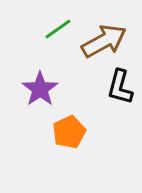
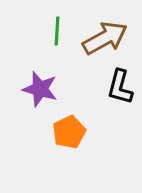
green line: moved 1 px left, 2 px down; rotated 52 degrees counterclockwise
brown arrow: moved 1 px right, 3 px up
purple star: rotated 21 degrees counterclockwise
